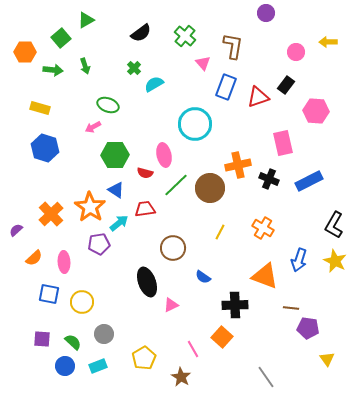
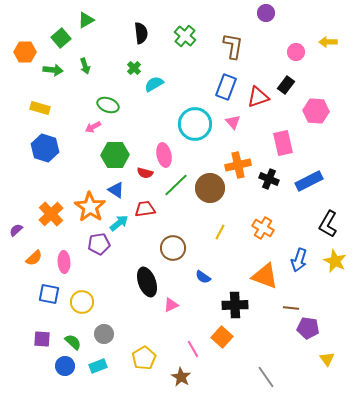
black semicircle at (141, 33): rotated 60 degrees counterclockwise
pink triangle at (203, 63): moved 30 px right, 59 px down
black L-shape at (334, 225): moved 6 px left, 1 px up
